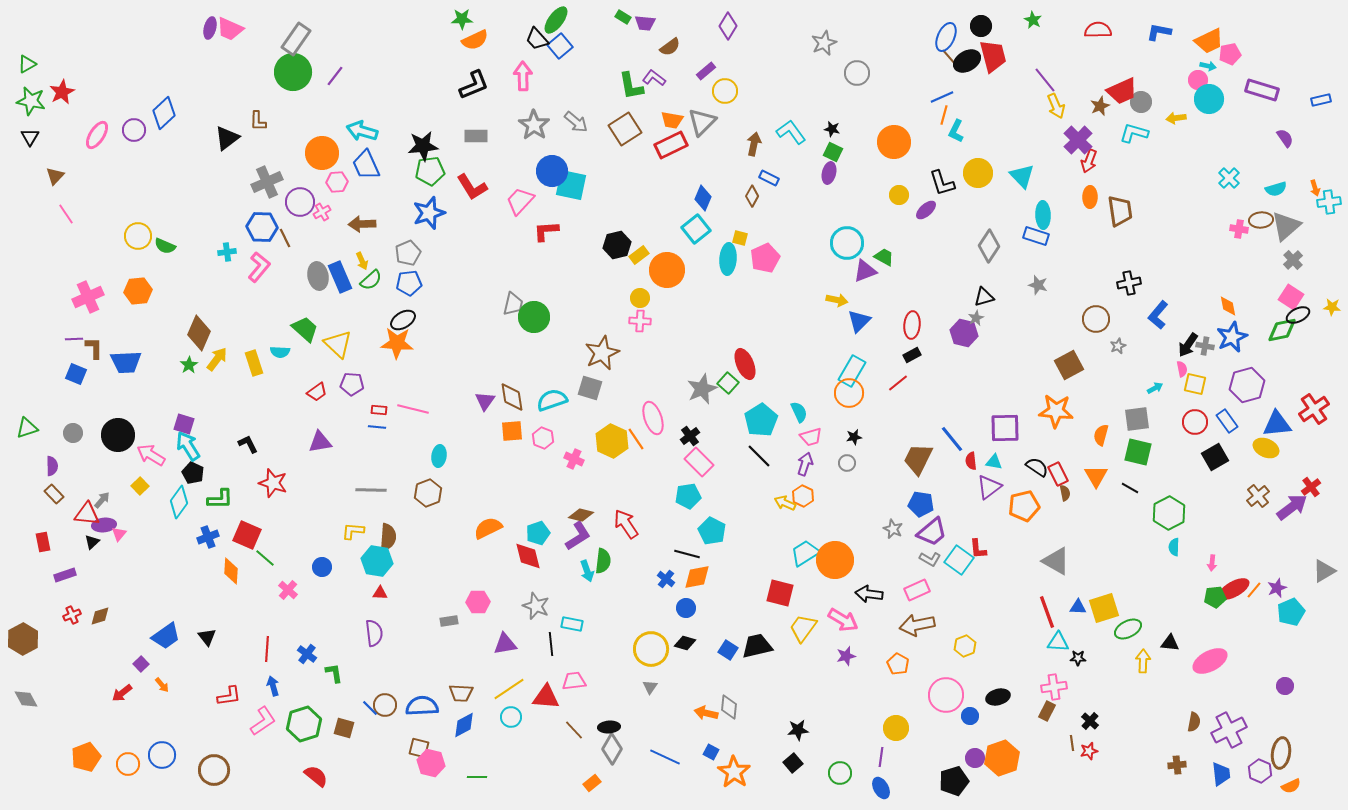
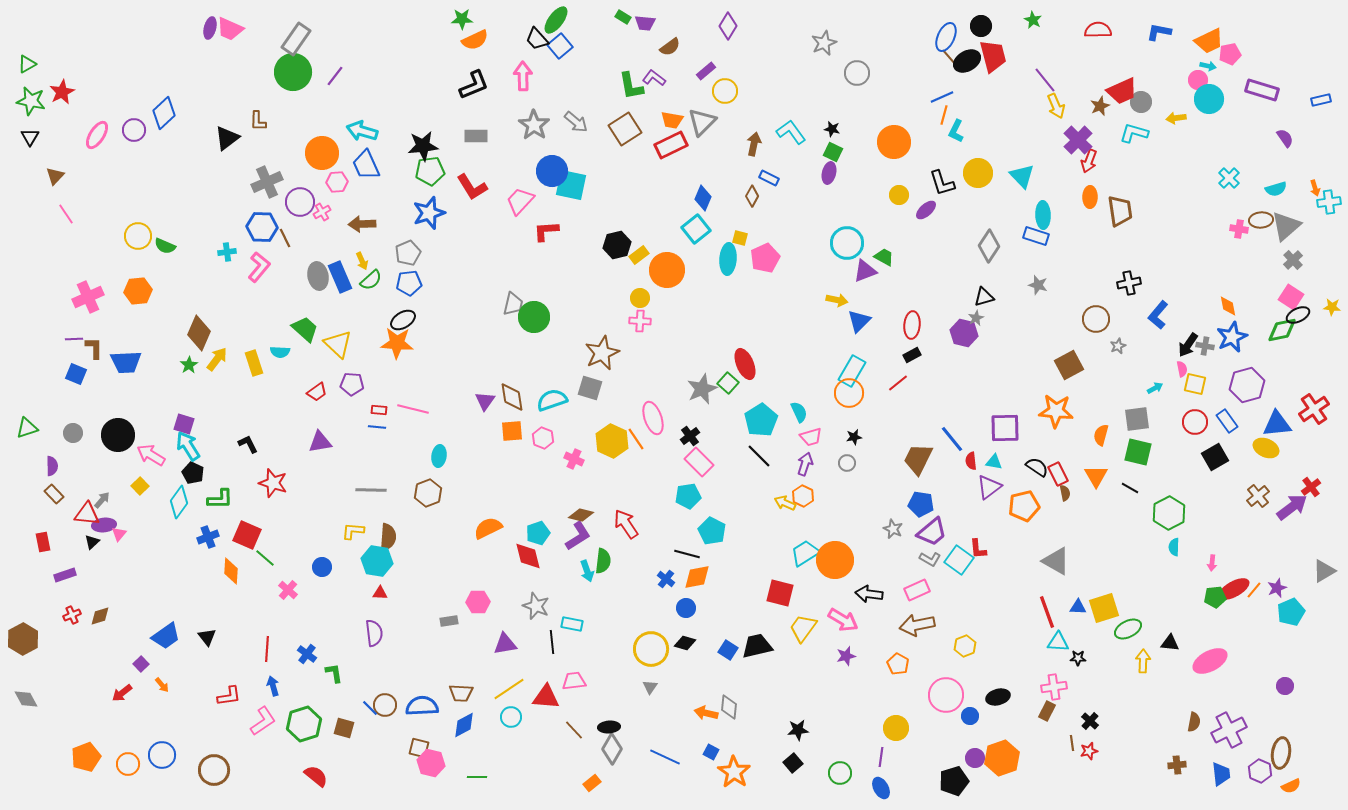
black line at (551, 644): moved 1 px right, 2 px up
